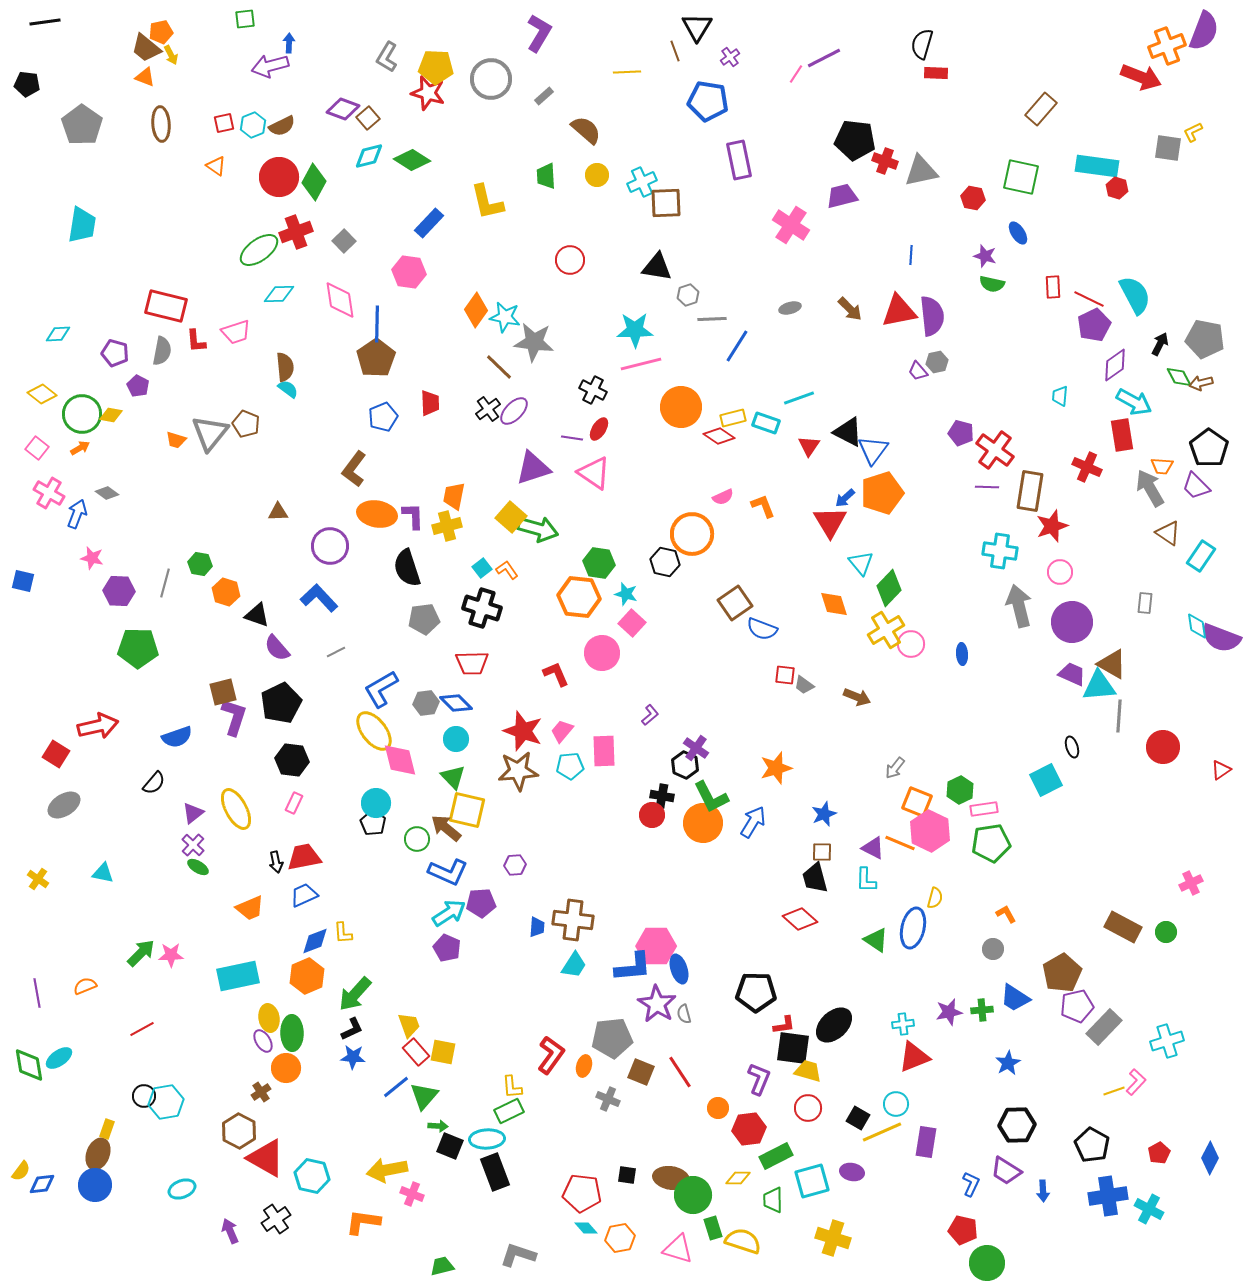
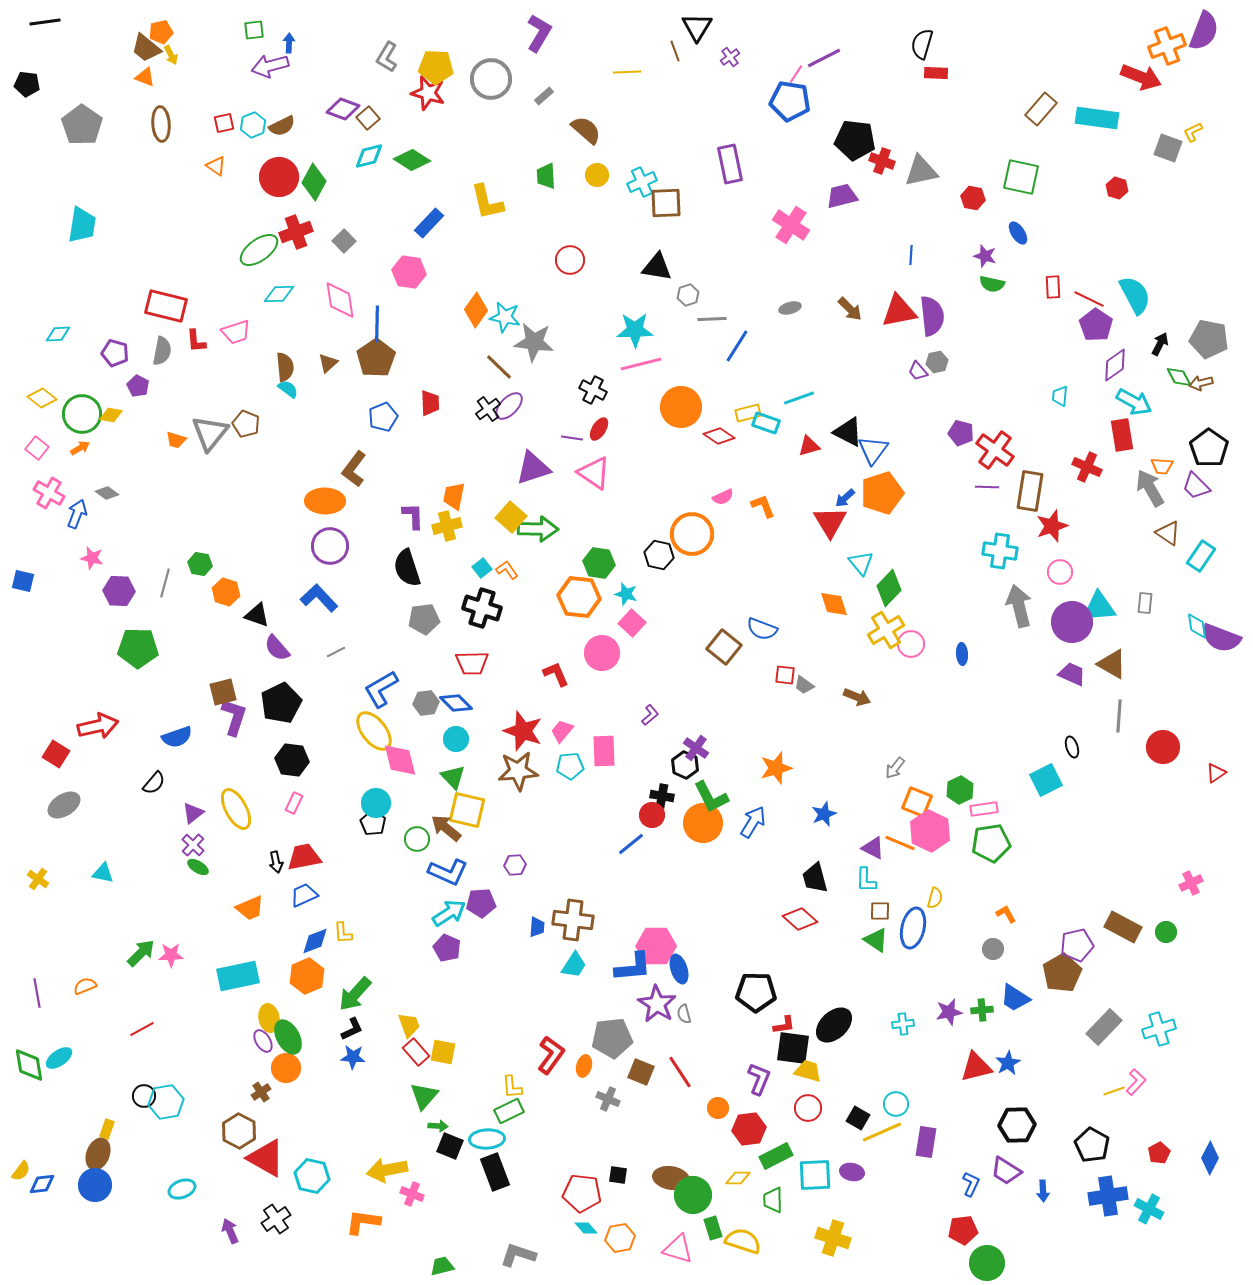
green square at (245, 19): moved 9 px right, 11 px down
blue pentagon at (708, 101): moved 82 px right
gray square at (1168, 148): rotated 12 degrees clockwise
purple rectangle at (739, 160): moved 9 px left, 4 px down
red cross at (885, 161): moved 3 px left
cyan rectangle at (1097, 166): moved 48 px up
purple pentagon at (1094, 325): moved 2 px right; rotated 12 degrees counterclockwise
gray pentagon at (1205, 339): moved 4 px right
yellow diamond at (42, 394): moved 4 px down
purple ellipse at (514, 411): moved 5 px left, 5 px up
yellow rectangle at (733, 418): moved 15 px right, 5 px up
red triangle at (809, 446): rotated 40 degrees clockwise
brown triangle at (278, 512): moved 50 px right, 149 px up; rotated 40 degrees counterclockwise
orange ellipse at (377, 514): moved 52 px left, 13 px up; rotated 9 degrees counterclockwise
green arrow at (538, 529): rotated 15 degrees counterclockwise
black hexagon at (665, 562): moved 6 px left, 7 px up
brown square at (735, 603): moved 11 px left, 44 px down; rotated 16 degrees counterclockwise
cyan triangle at (1099, 686): moved 79 px up
red triangle at (1221, 770): moved 5 px left, 3 px down
brown square at (822, 852): moved 58 px right, 59 px down
purple pentagon at (1077, 1006): moved 61 px up
green ellipse at (292, 1033): moved 4 px left, 4 px down; rotated 28 degrees counterclockwise
cyan cross at (1167, 1041): moved 8 px left, 12 px up
red triangle at (914, 1057): moved 62 px right, 10 px down; rotated 8 degrees clockwise
blue line at (396, 1087): moved 235 px right, 243 px up
black square at (627, 1175): moved 9 px left
cyan square at (812, 1181): moved 3 px right, 6 px up; rotated 12 degrees clockwise
red pentagon at (963, 1230): rotated 20 degrees counterclockwise
